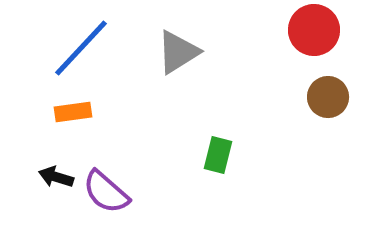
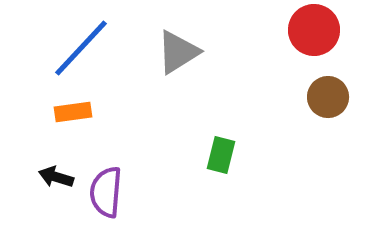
green rectangle: moved 3 px right
purple semicircle: rotated 54 degrees clockwise
